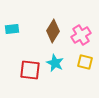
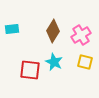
cyan star: moved 1 px left, 1 px up
